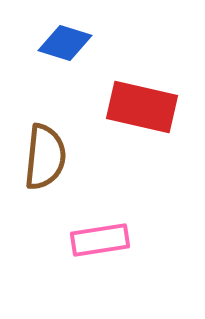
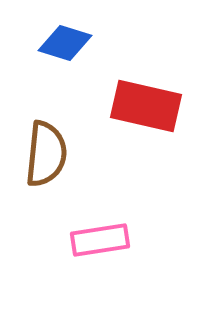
red rectangle: moved 4 px right, 1 px up
brown semicircle: moved 1 px right, 3 px up
